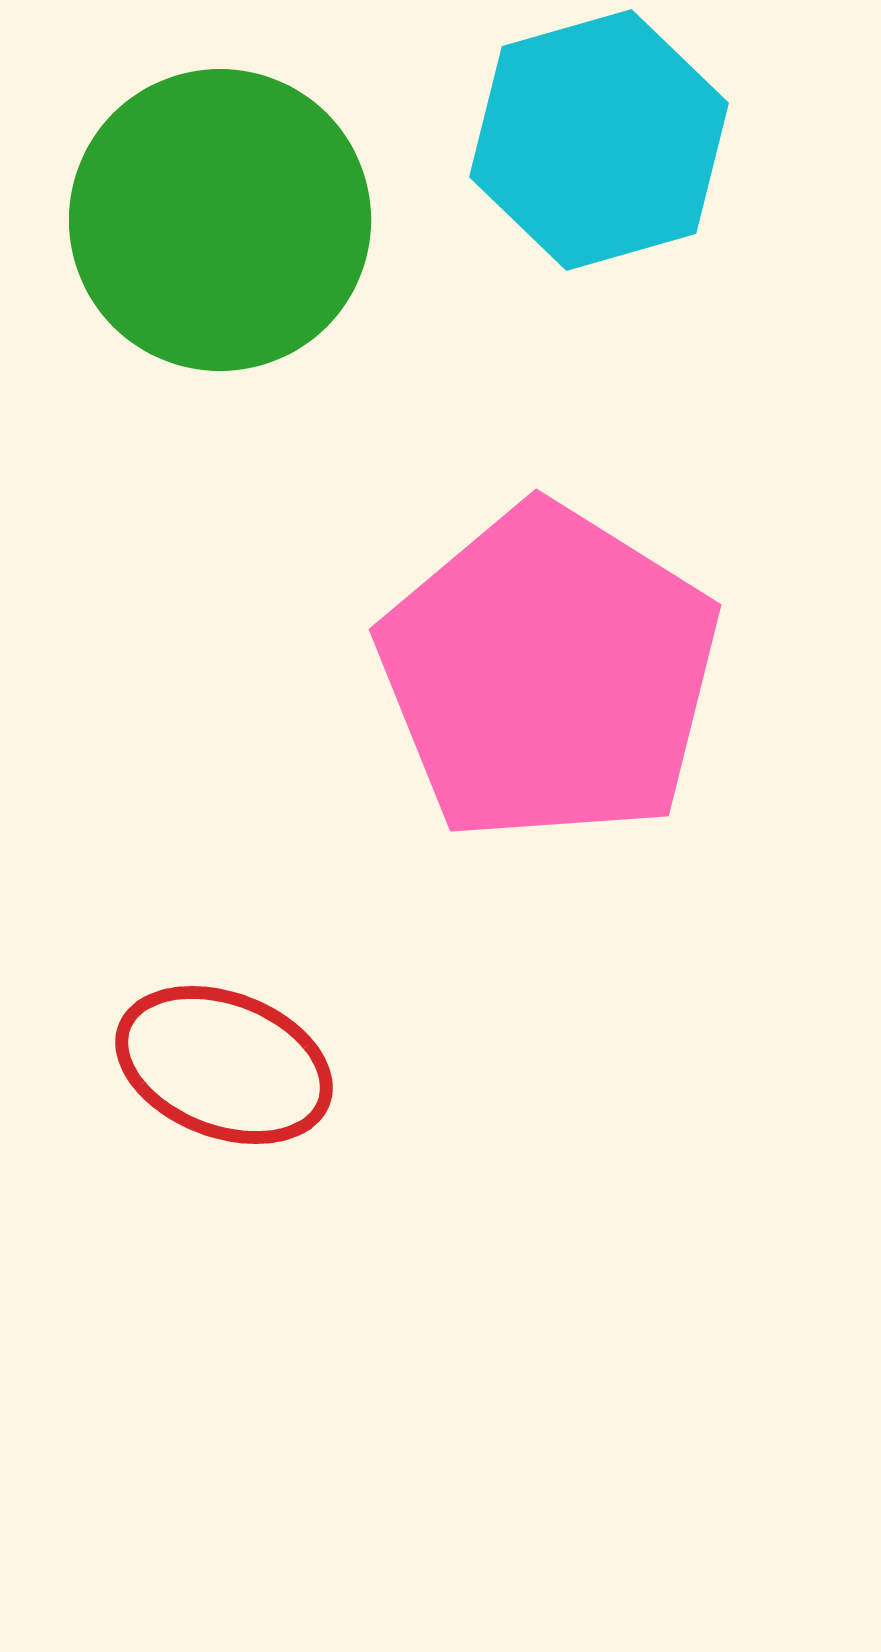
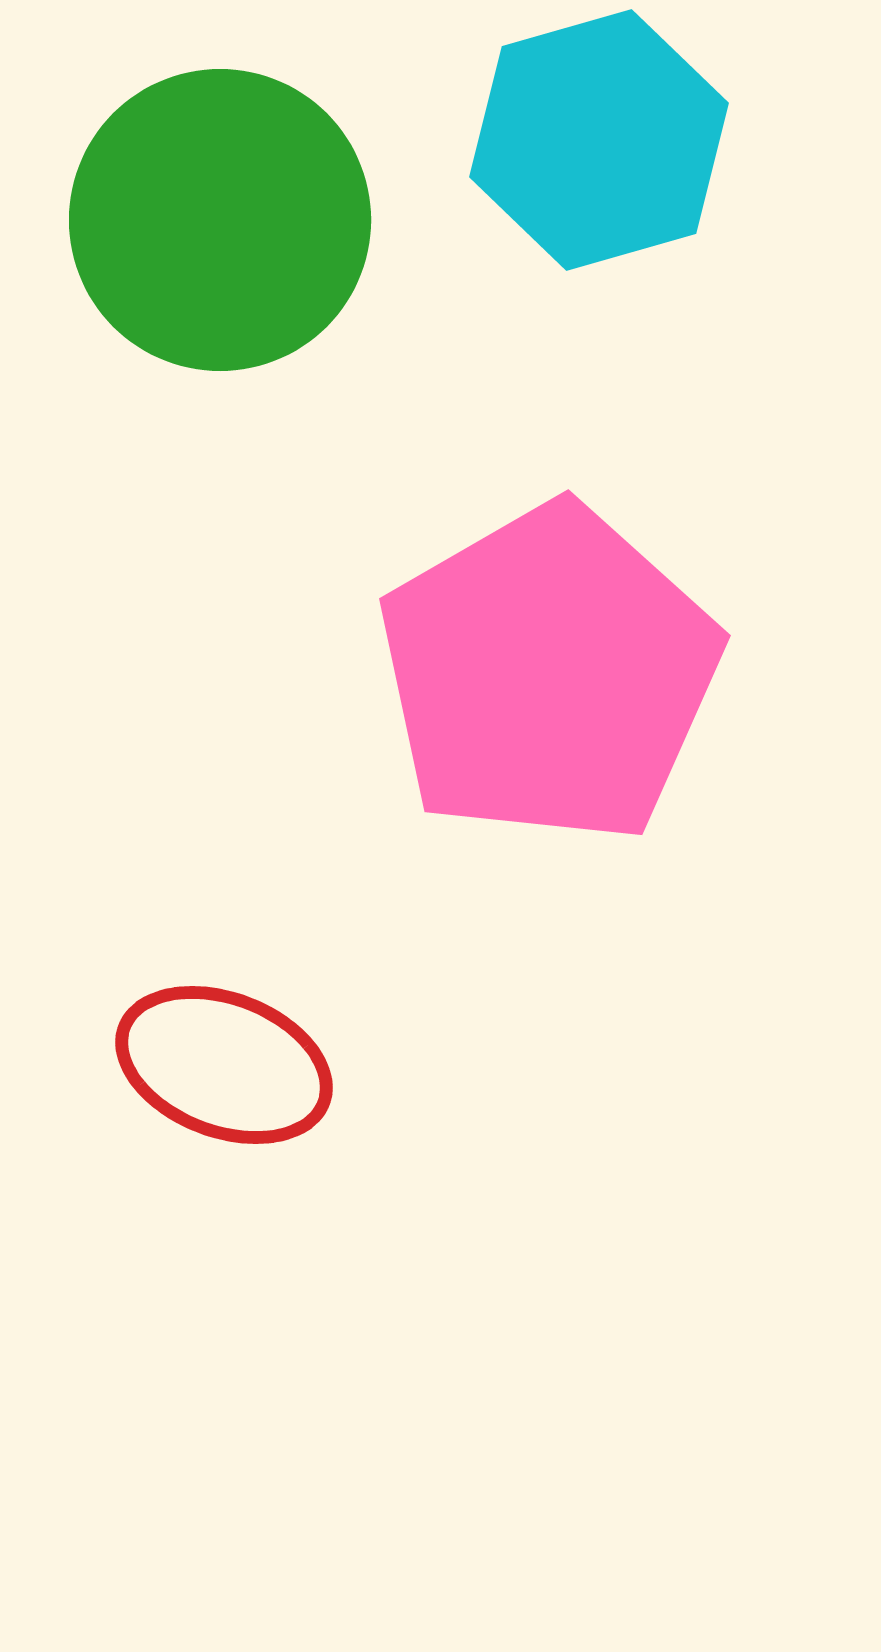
pink pentagon: rotated 10 degrees clockwise
